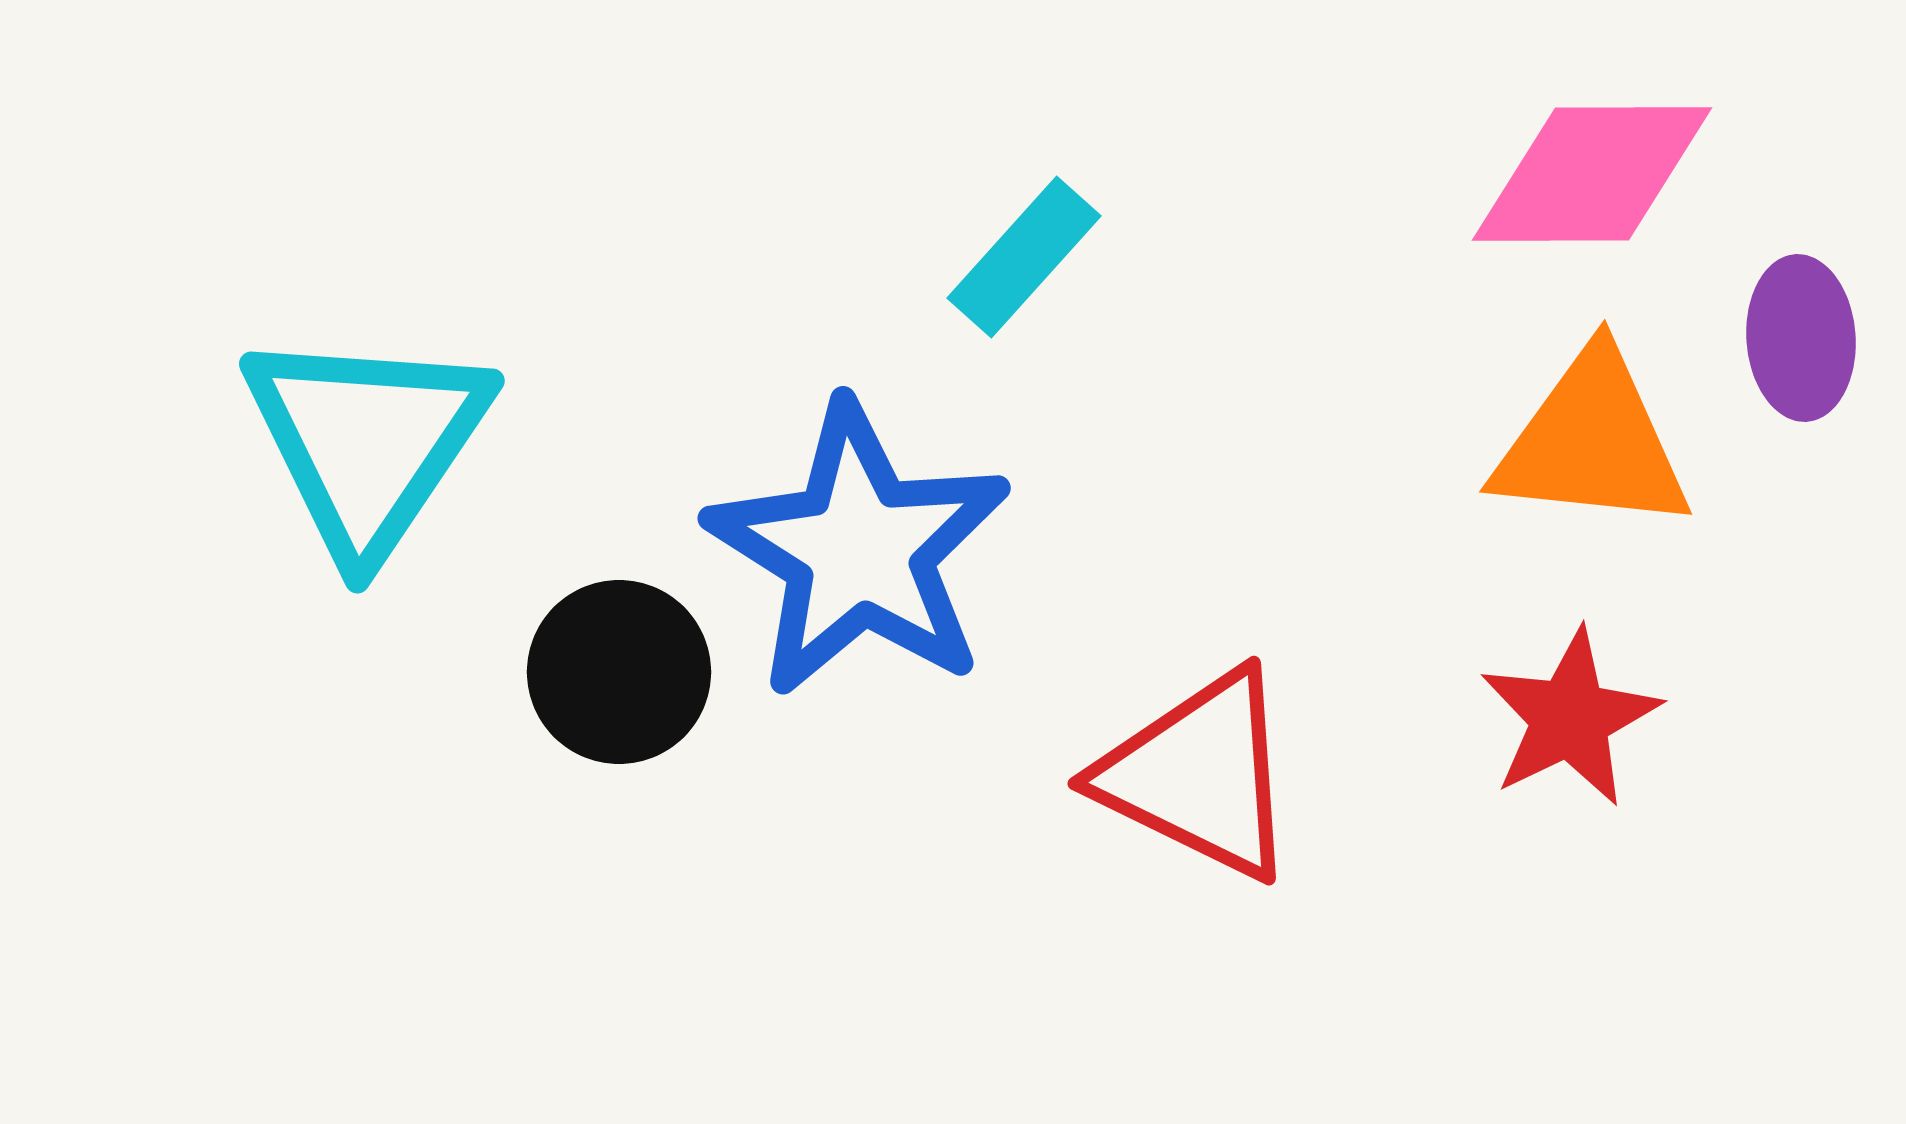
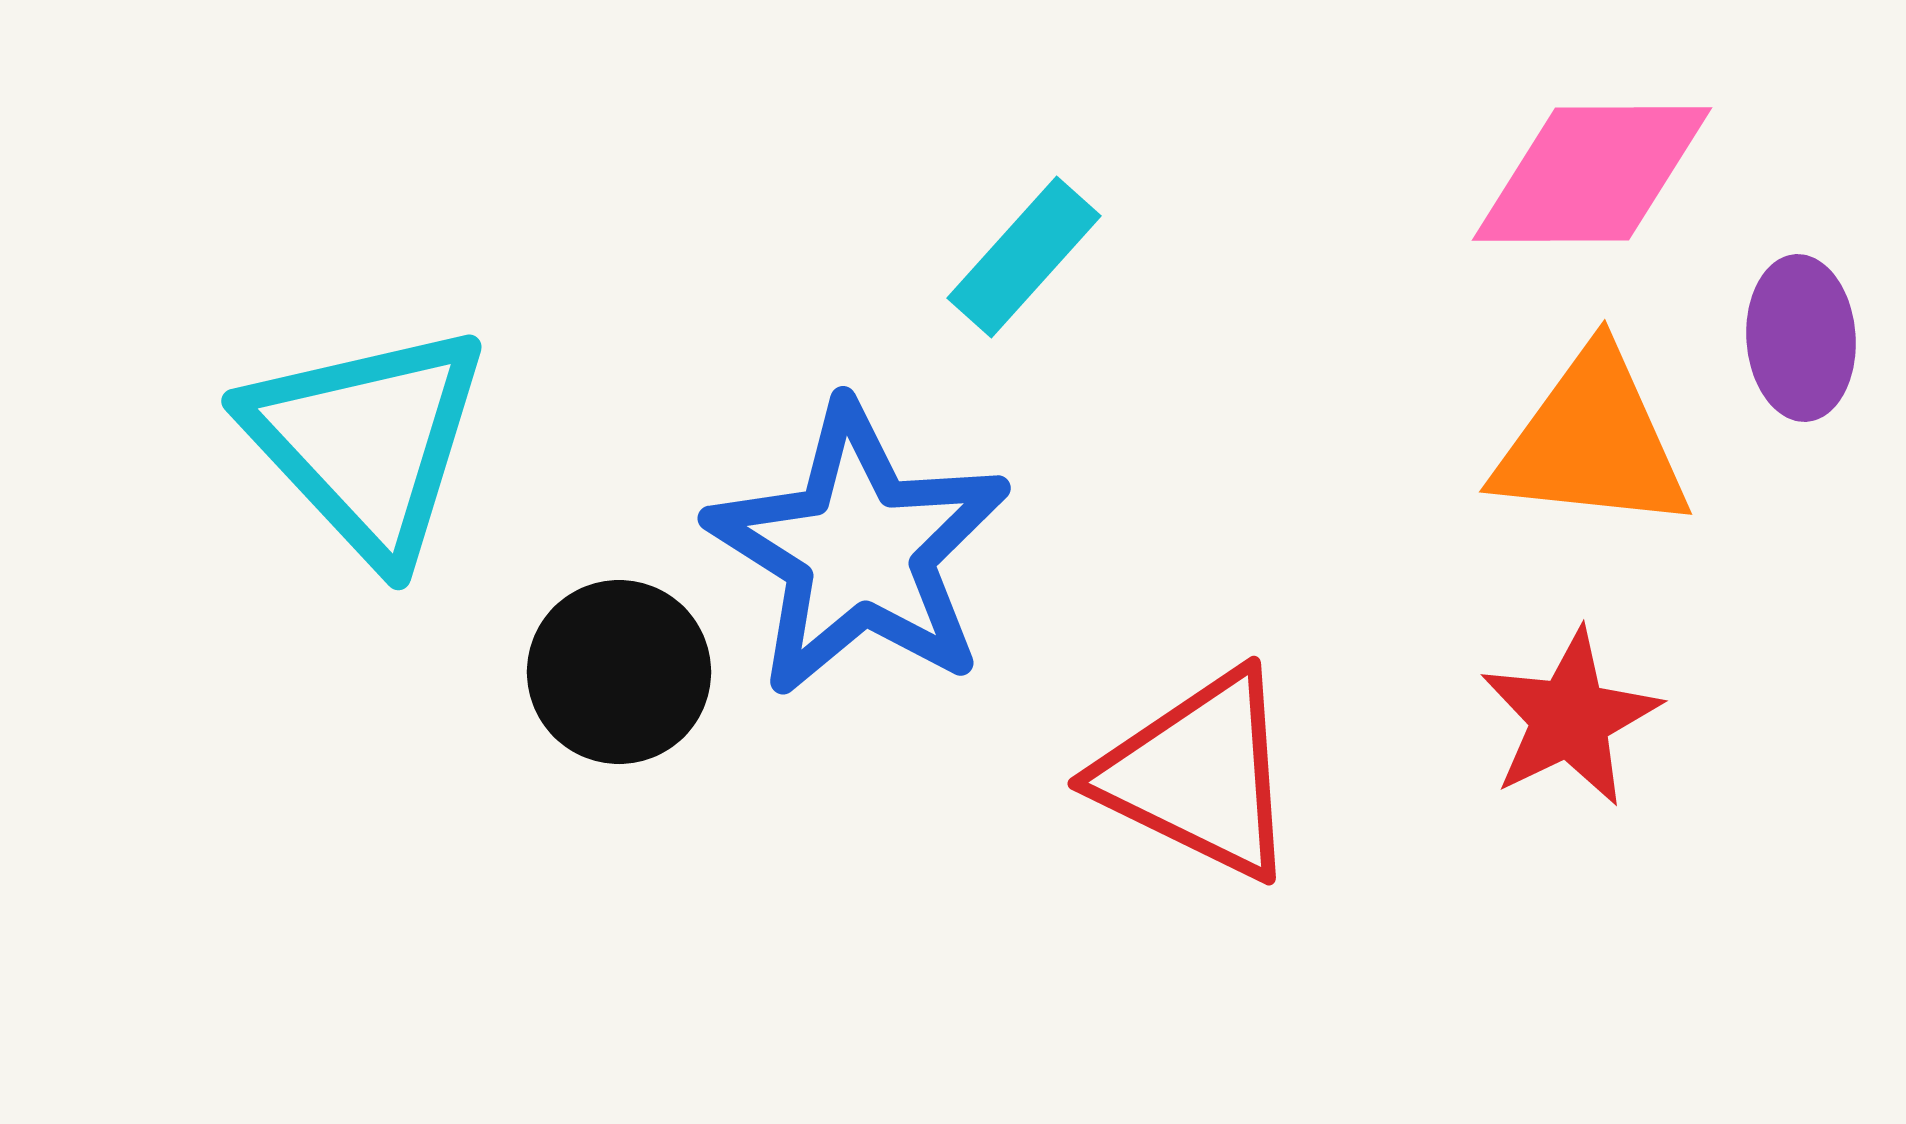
cyan triangle: rotated 17 degrees counterclockwise
